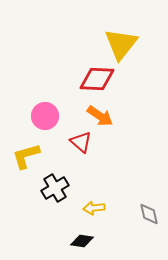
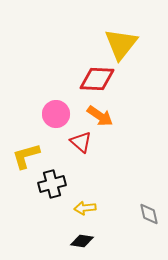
pink circle: moved 11 px right, 2 px up
black cross: moved 3 px left, 4 px up; rotated 16 degrees clockwise
yellow arrow: moved 9 px left
